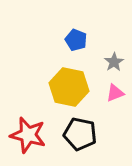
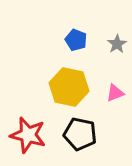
gray star: moved 3 px right, 18 px up
